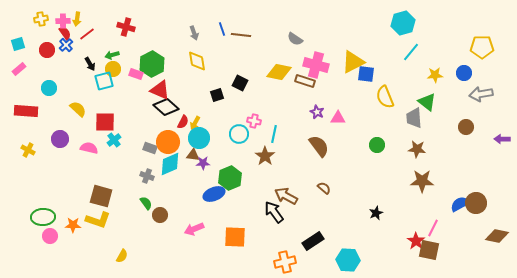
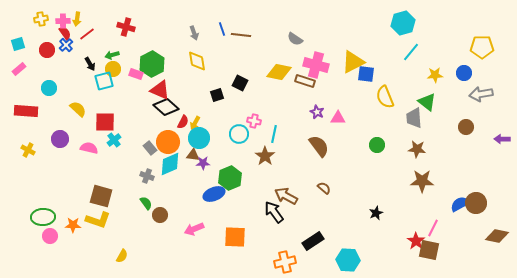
gray rectangle at (150, 148): rotated 32 degrees clockwise
